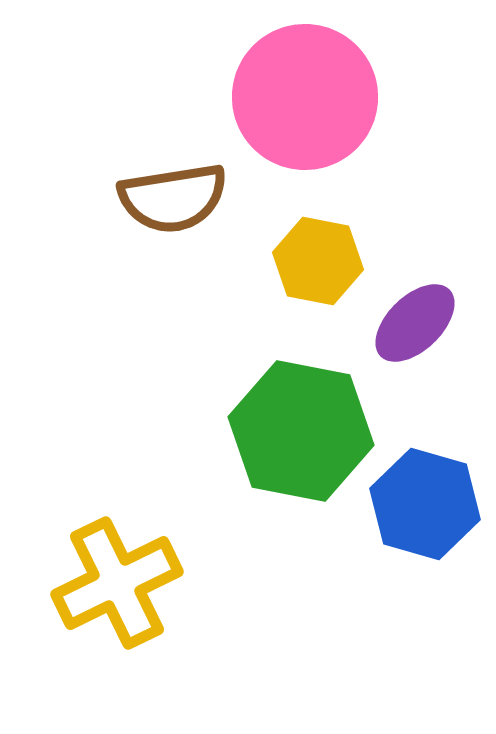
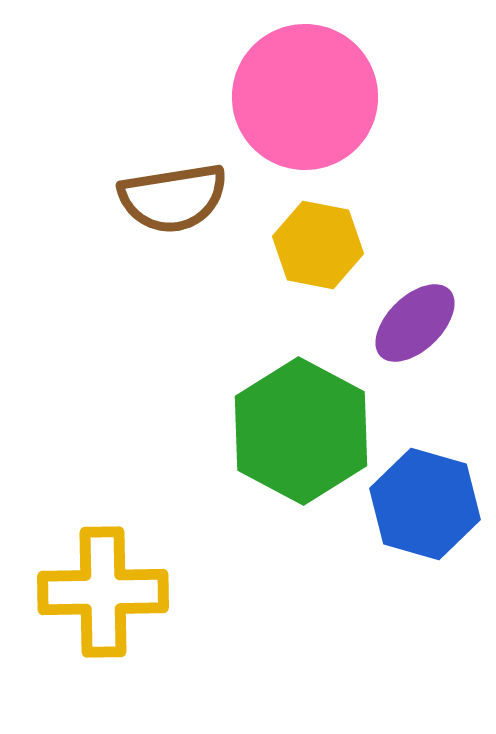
yellow hexagon: moved 16 px up
green hexagon: rotated 17 degrees clockwise
yellow cross: moved 14 px left, 9 px down; rotated 25 degrees clockwise
